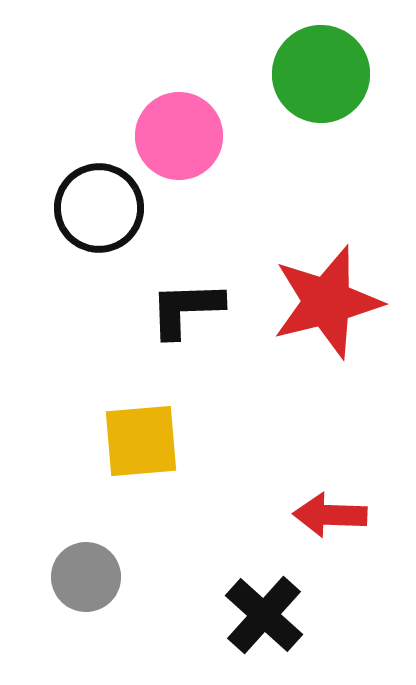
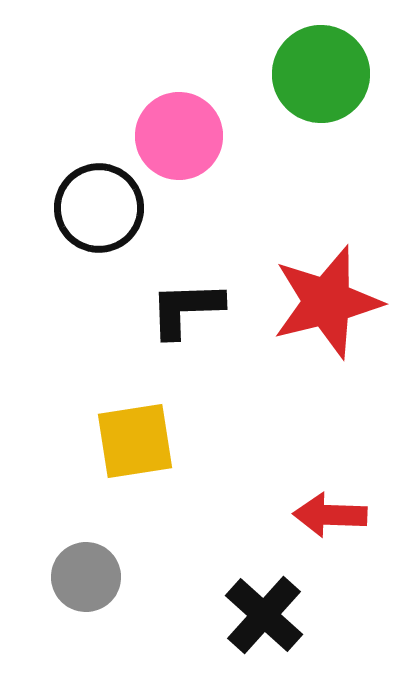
yellow square: moved 6 px left; rotated 4 degrees counterclockwise
